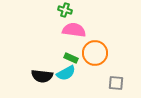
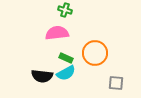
pink semicircle: moved 17 px left, 3 px down; rotated 15 degrees counterclockwise
green rectangle: moved 5 px left
